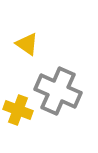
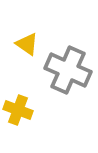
gray cross: moved 10 px right, 21 px up
